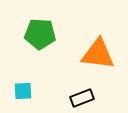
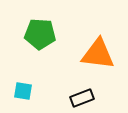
cyan square: rotated 12 degrees clockwise
